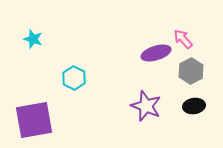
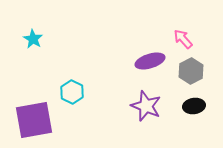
cyan star: rotated 12 degrees clockwise
purple ellipse: moved 6 px left, 8 px down
cyan hexagon: moved 2 px left, 14 px down
